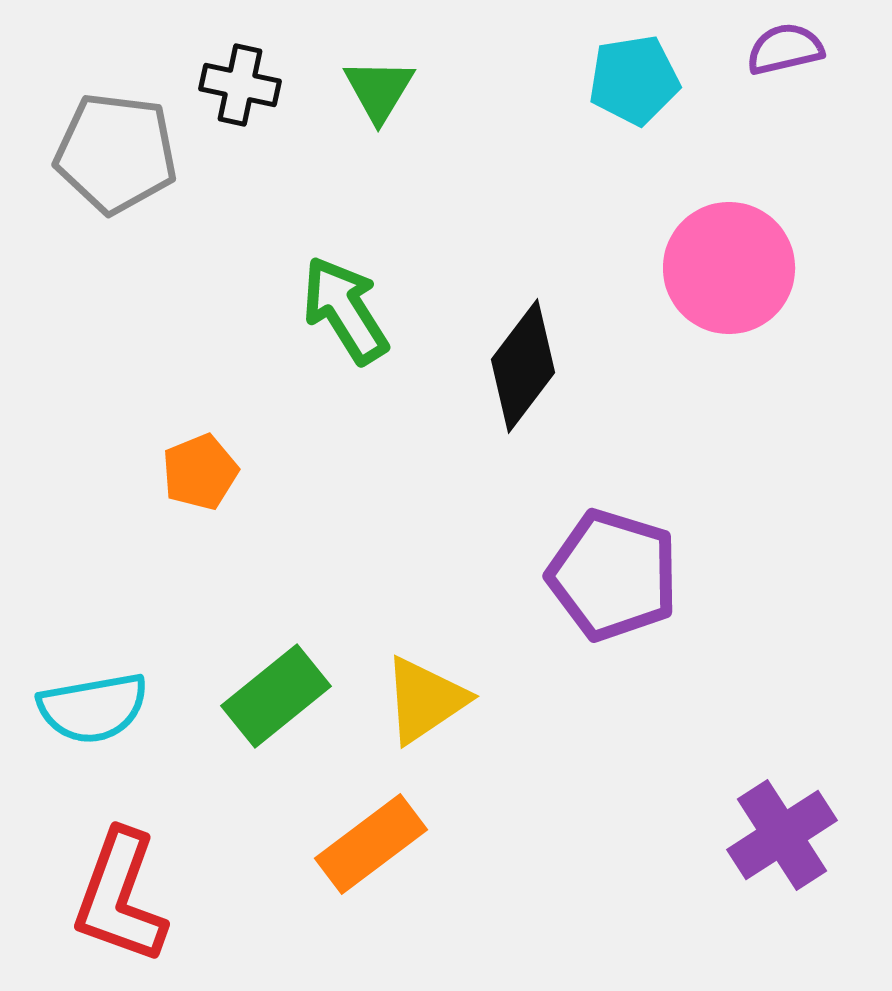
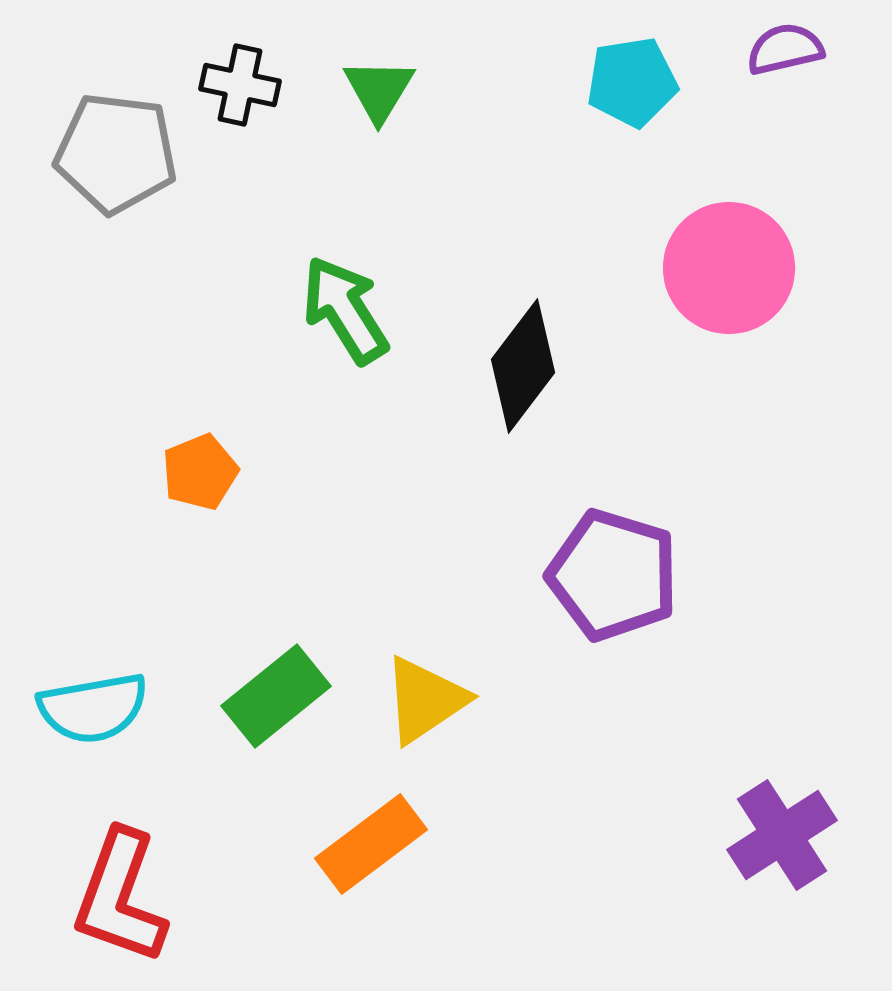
cyan pentagon: moved 2 px left, 2 px down
